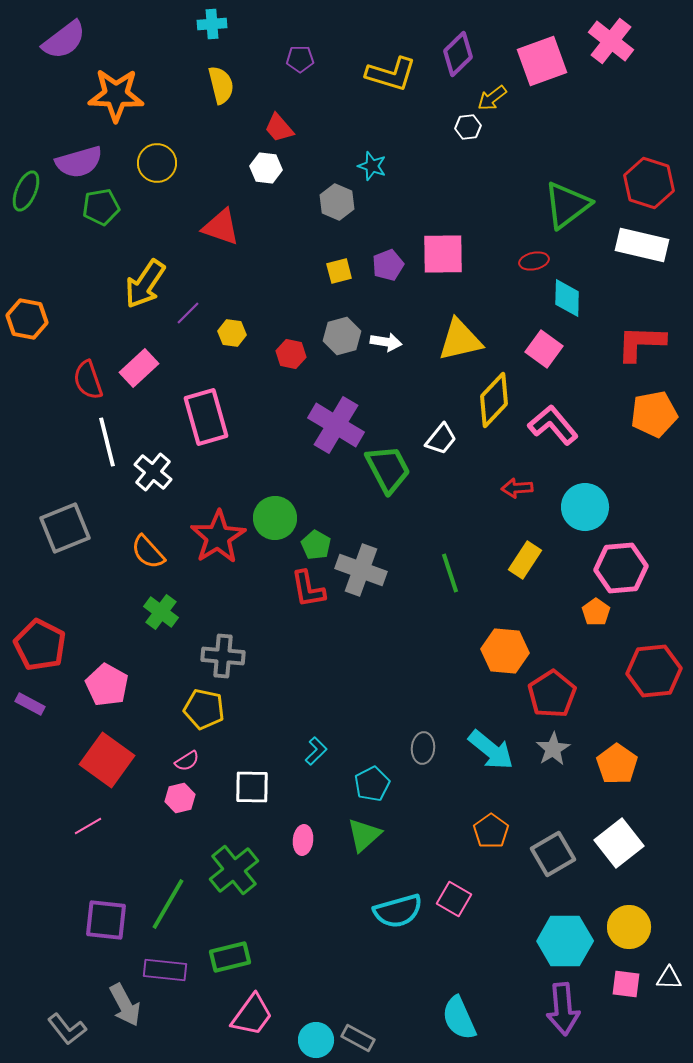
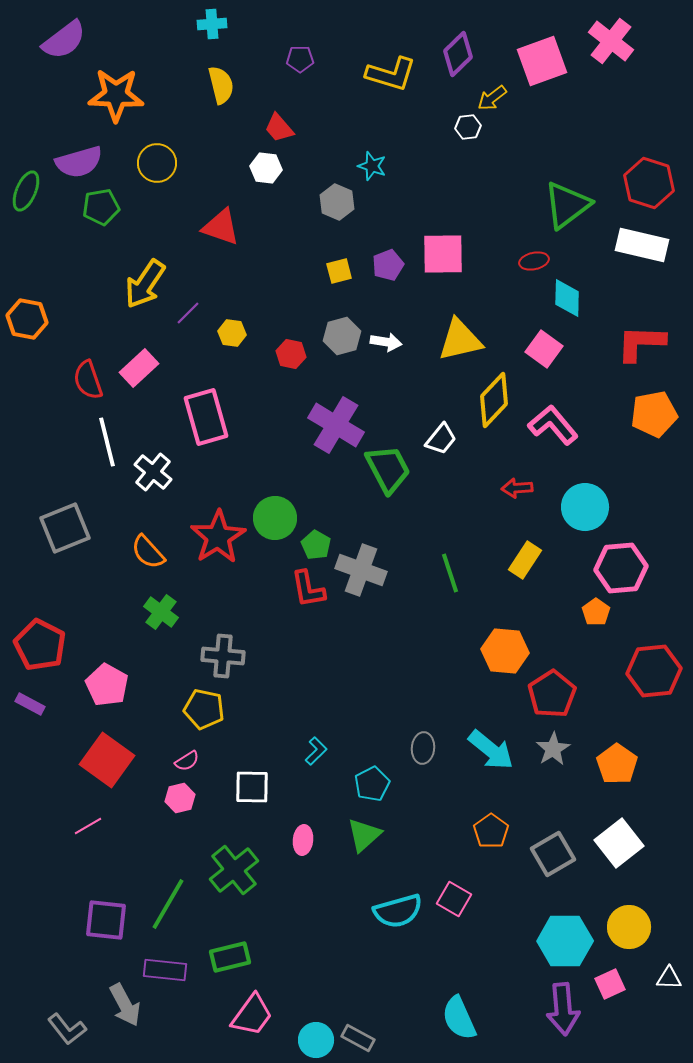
pink square at (626, 984): moved 16 px left; rotated 32 degrees counterclockwise
